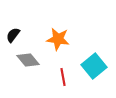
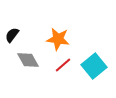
black semicircle: moved 1 px left
gray diamond: rotated 10 degrees clockwise
red line: moved 12 px up; rotated 60 degrees clockwise
